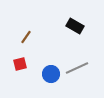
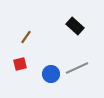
black rectangle: rotated 12 degrees clockwise
